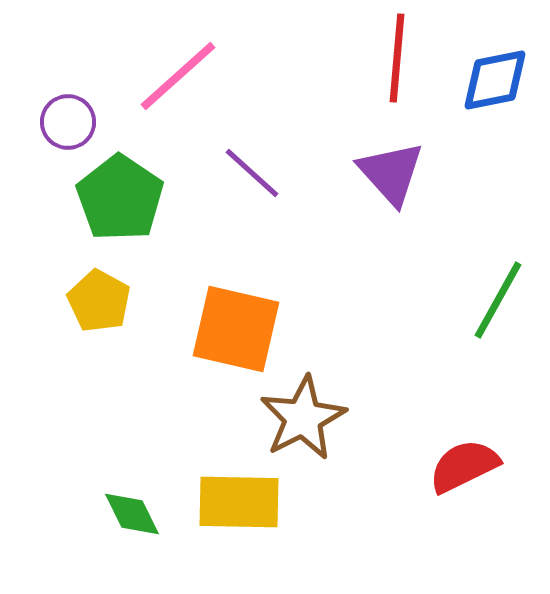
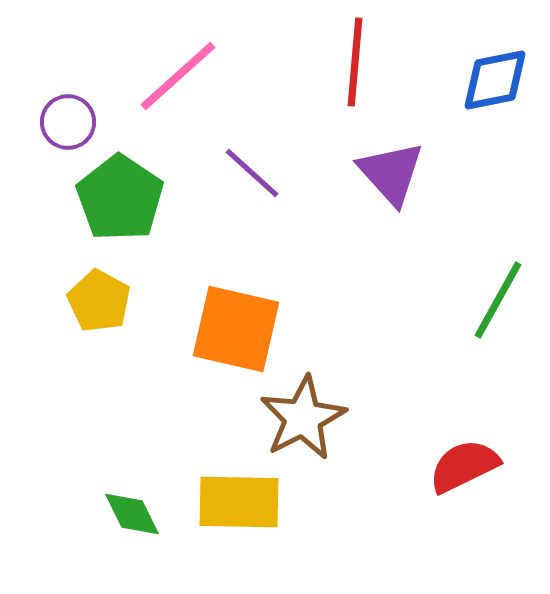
red line: moved 42 px left, 4 px down
